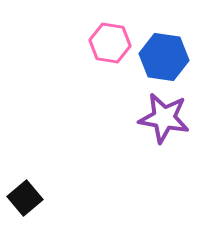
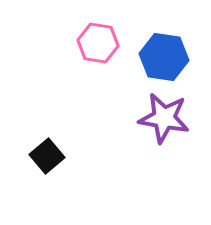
pink hexagon: moved 12 px left
black square: moved 22 px right, 42 px up
